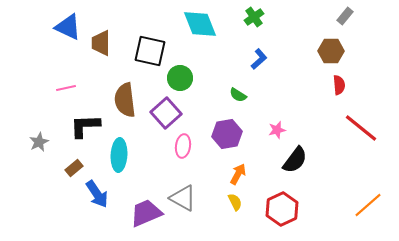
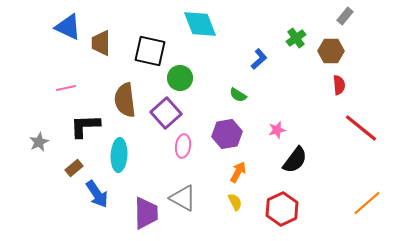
green cross: moved 42 px right, 21 px down
orange arrow: moved 2 px up
orange line: moved 1 px left, 2 px up
purple trapezoid: rotated 112 degrees clockwise
